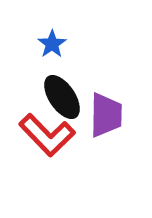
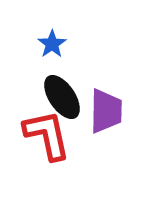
purple trapezoid: moved 4 px up
red L-shape: rotated 148 degrees counterclockwise
